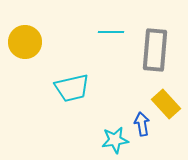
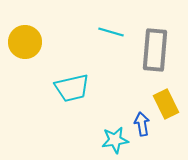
cyan line: rotated 15 degrees clockwise
yellow rectangle: rotated 16 degrees clockwise
